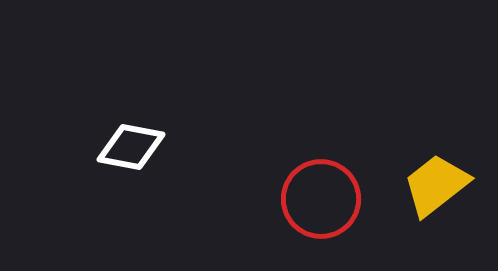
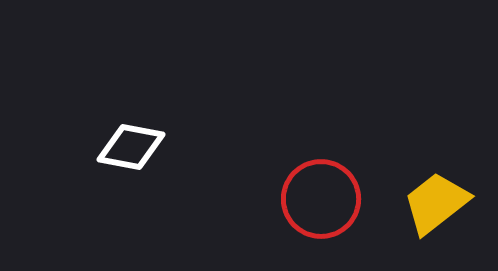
yellow trapezoid: moved 18 px down
